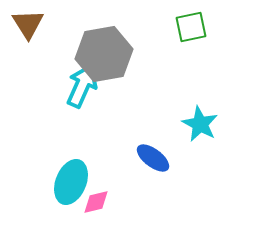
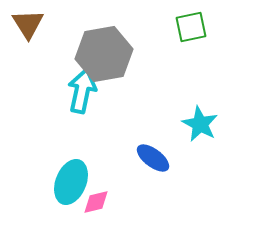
cyan arrow: moved 5 px down; rotated 12 degrees counterclockwise
